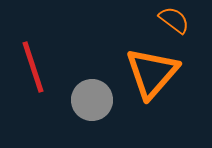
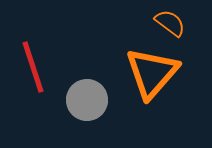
orange semicircle: moved 4 px left, 3 px down
gray circle: moved 5 px left
